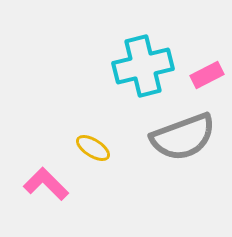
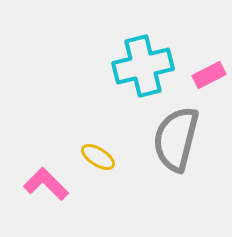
pink rectangle: moved 2 px right
gray semicircle: moved 7 px left, 2 px down; rotated 124 degrees clockwise
yellow ellipse: moved 5 px right, 9 px down
